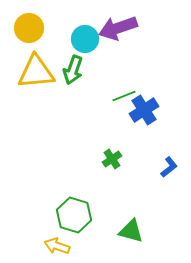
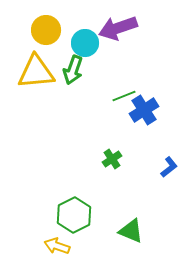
yellow circle: moved 17 px right, 2 px down
cyan circle: moved 4 px down
green hexagon: rotated 16 degrees clockwise
green triangle: rotated 8 degrees clockwise
